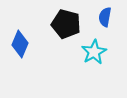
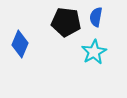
blue semicircle: moved 9 px left
black pentagon: moved 2 px up; rotated 8 degrees counterclockwise
